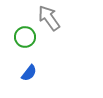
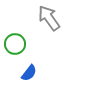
green circle: moved 10 px left, 7 px down
